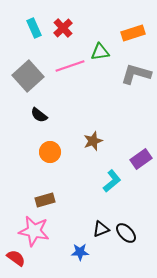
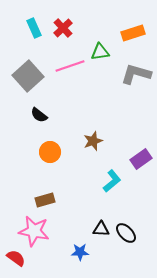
black triangle: rotated 24 degrees clockwise
